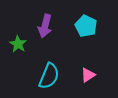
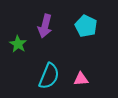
pink triangle: moved 7 px left, 4 px down; rotated 28 degrees clockwise
